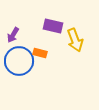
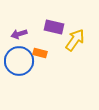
purple rectangle: moved 1 px right, 1 px down
purple arrow: moved 6 px right, 1 px up; rotated 42 degrees clockwise
yellow arrow: rotated 125 degrees counterclockwise
